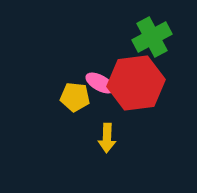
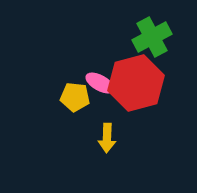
red hexagon: rotated 8 degrees counterclockwise
